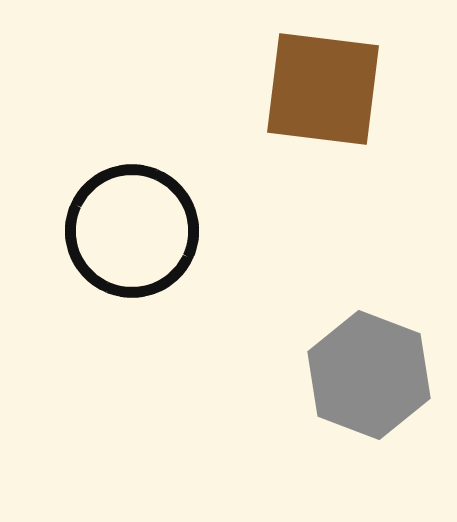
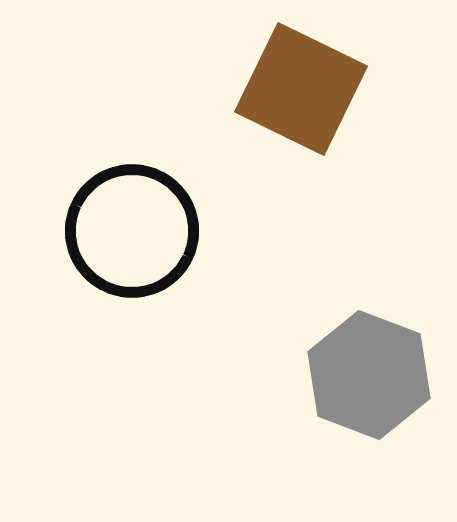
brown square: moved 22 px left; rotated 19 degrees clockwise
